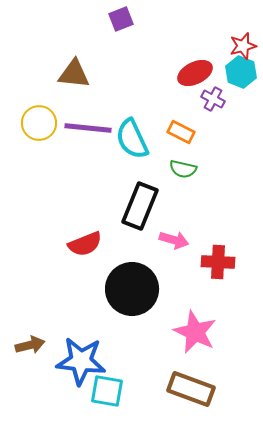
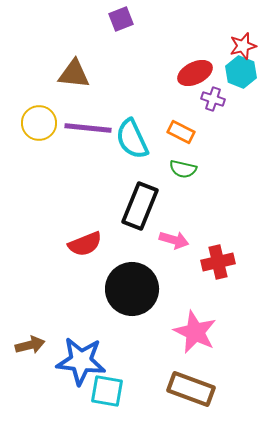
purple cross: rotated 10 degrees counterclockwise
red cross: rotated 16 degrees counterclockwise
